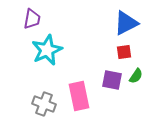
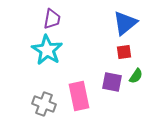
purple trapezoid: moved 20 px right
blue triangle: moved 1 px left; rotated 12 degrees counterclockwise
cyan star: rotated 16 degrees counterclockwise
purple square: moved 2 px down
